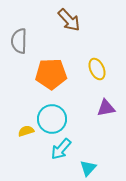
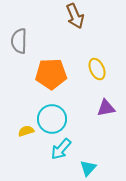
brown arrow: moved 6 px right, 4 px up; rotated 20 degrees clockwise
